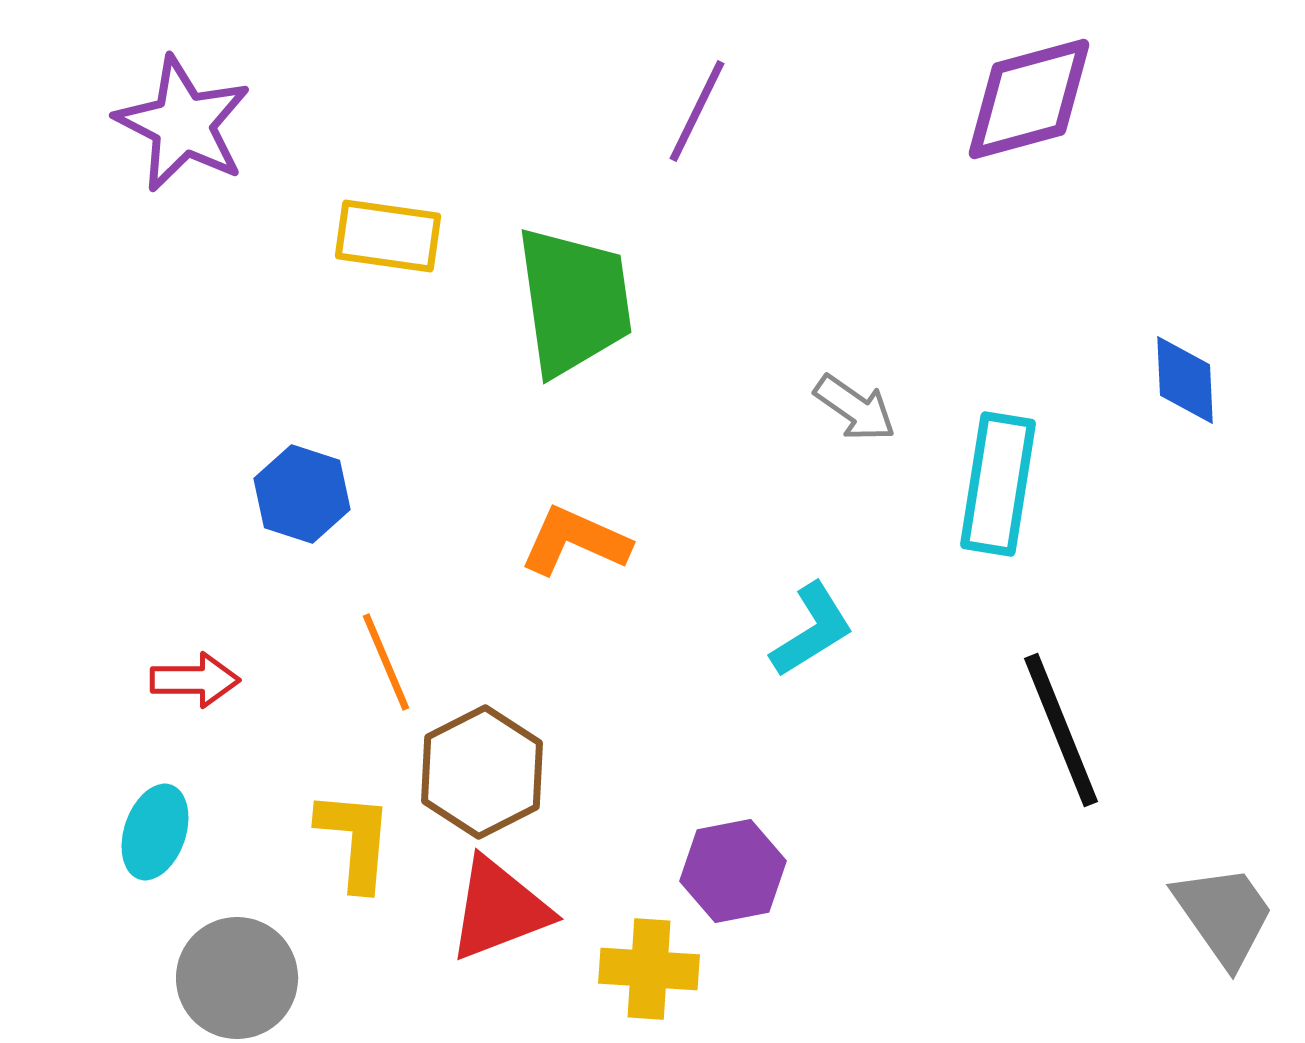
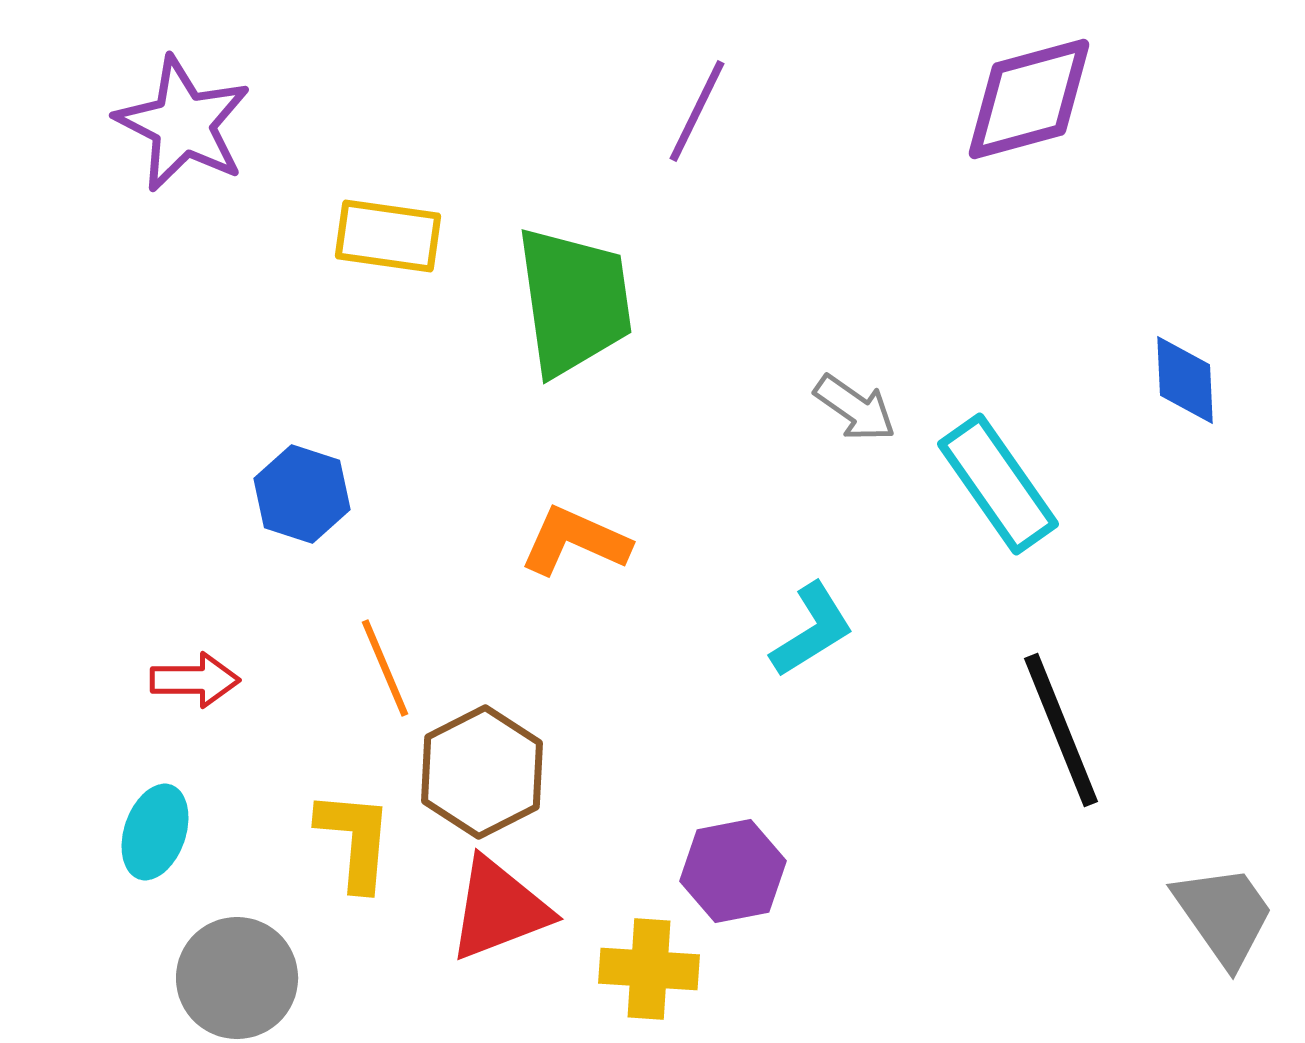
cyan rectangle: rotated 44 degrees counterclockwise
orange line: moved 1 px left, 6 px down
